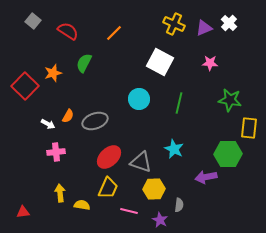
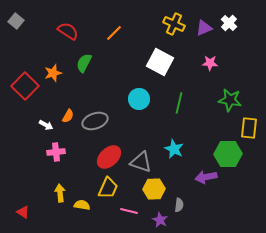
gray square: moved 17 px left
white arrow: moved 2 px left, 1 px down
red triangle: rotated 40 degrees clockwise
